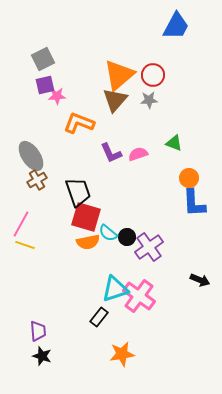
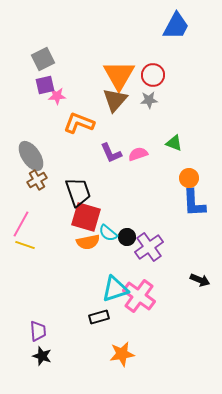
orange triangle: rotated 20 degrees counterclockwise
black rectangle: rotated 36 degrees clockwise
